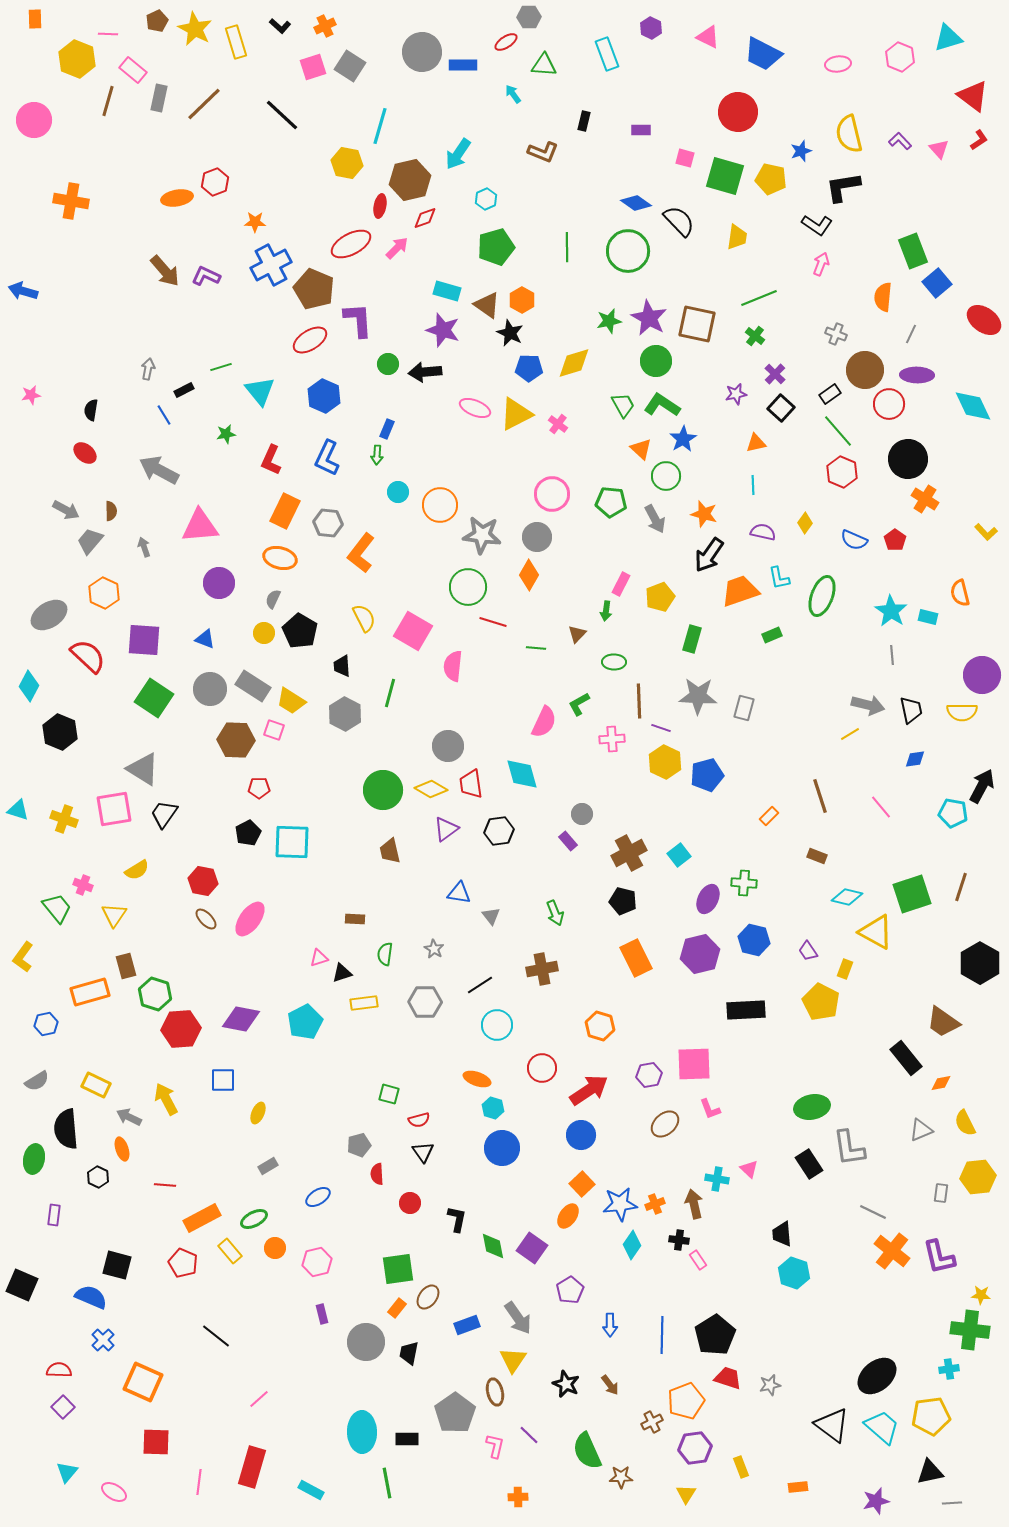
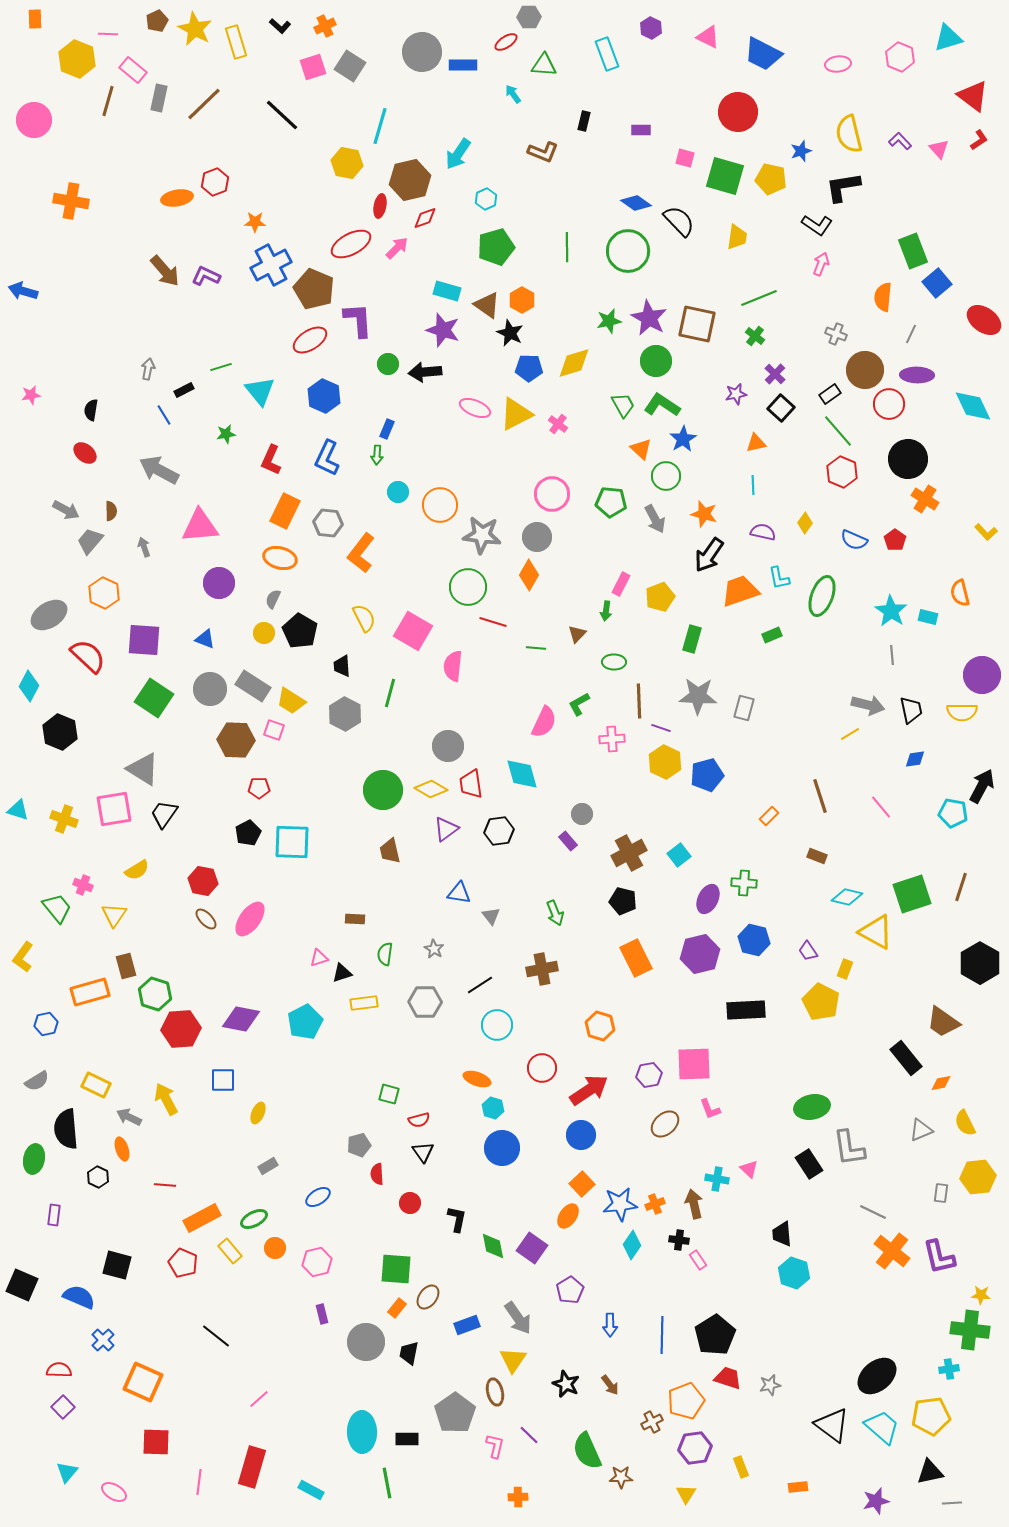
green square at (398, 1269): moved 2 px left; rotated 12 degrees clockwise
blue semicircle at (91, 1297): moved 12 px left
